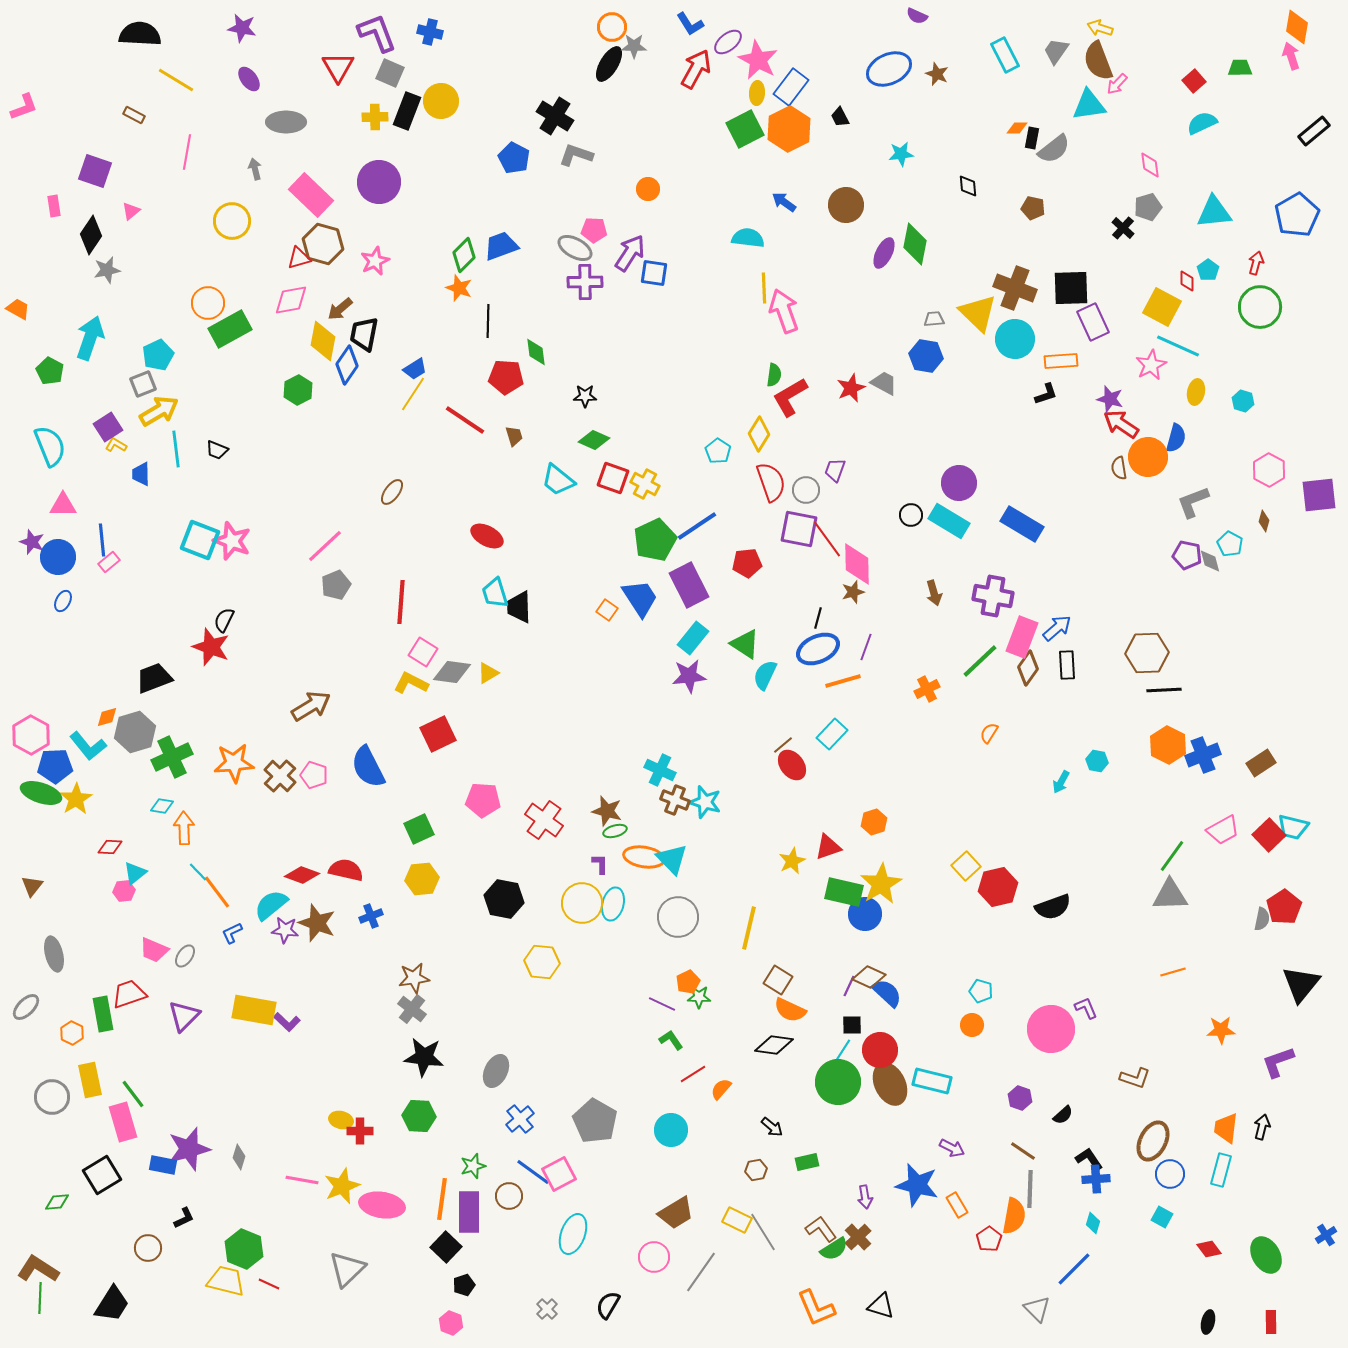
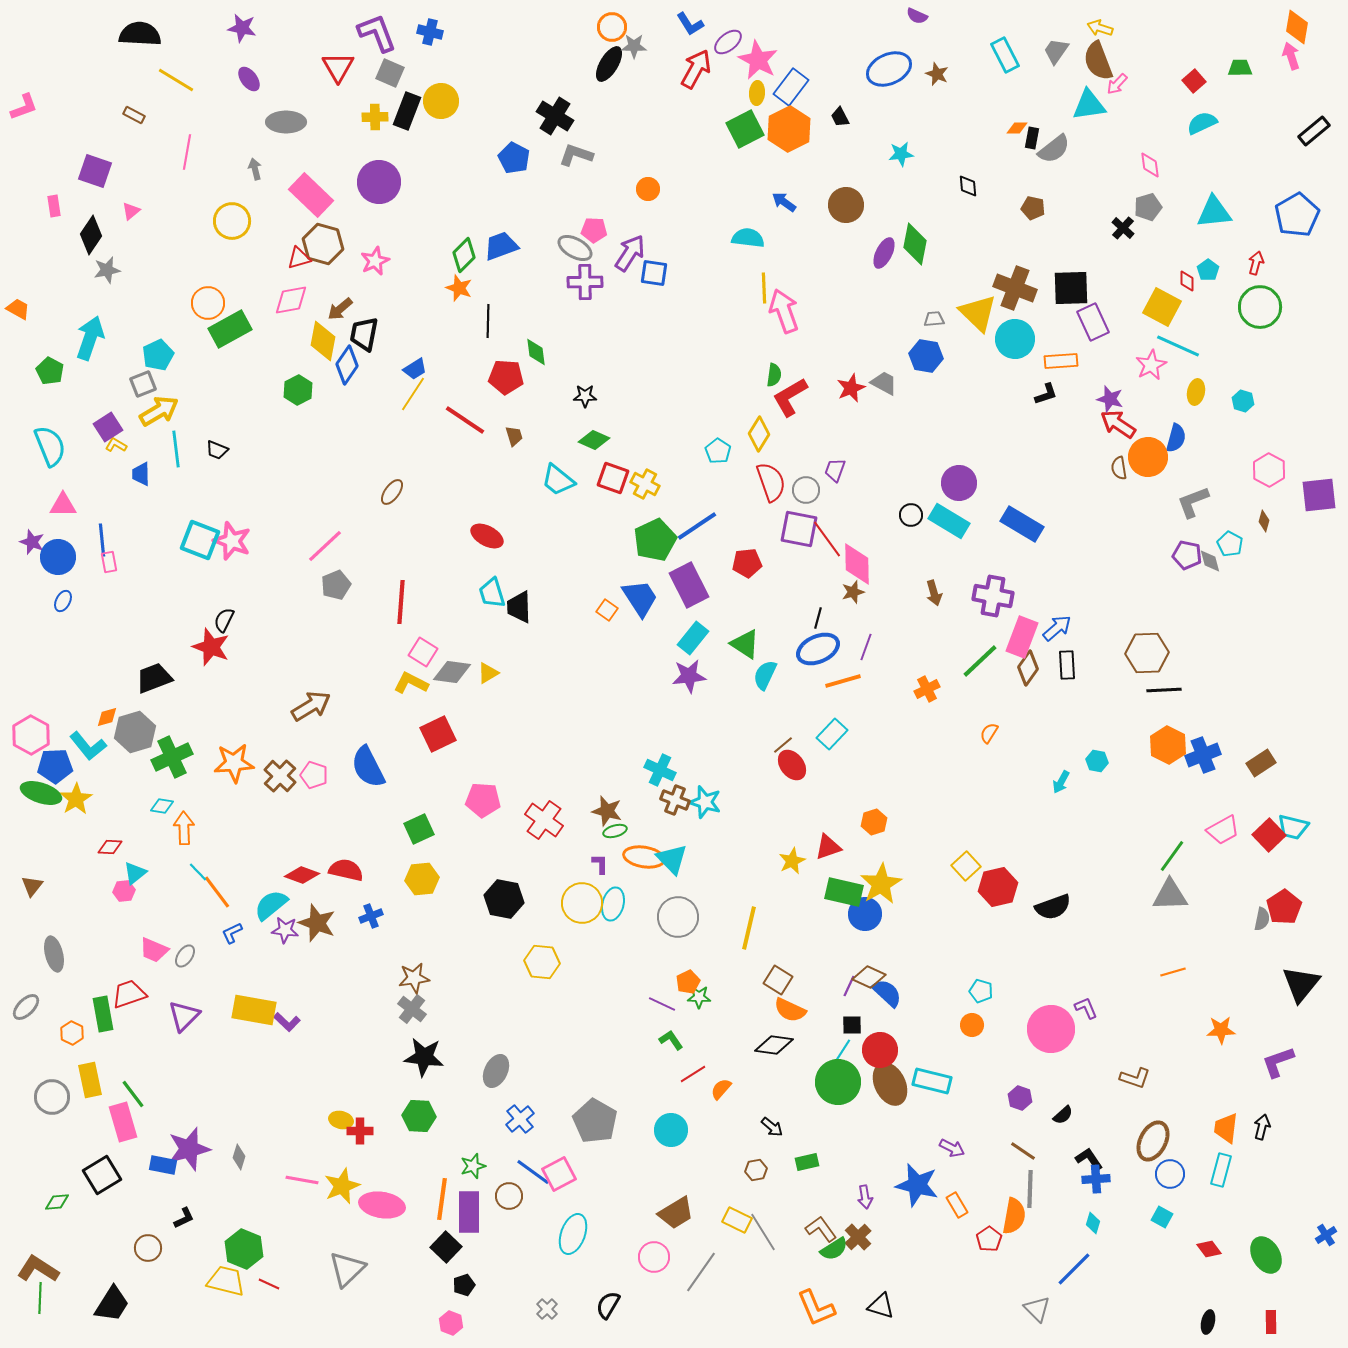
red arrow at (1121, 424): moved 3 px left
pink rectangle at (109, 562): rotated 60 degrees counterclockwise
cyan trapezoid at (495, 593): moved 3 px left
